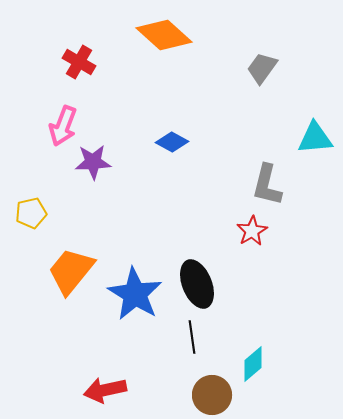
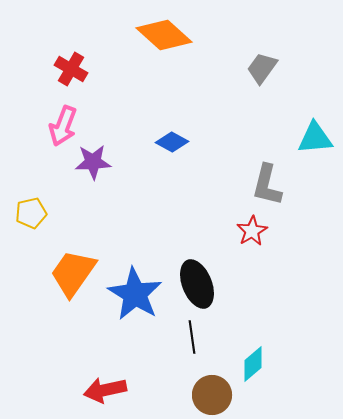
red cross: moved 8 px left, 7 px down
orange trapezoid: moved 2 px right, 2 px down; rotated 4 degrees counterclockwise
